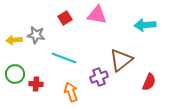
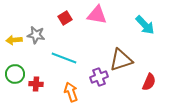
cyan arrow: rotated 130 degrees counterclockwise
brown triangle: rotated 20 degrees clockwise
